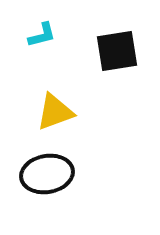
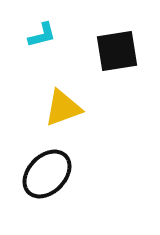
yellow triangle: moved 8 px right, 4 px up
black ellipse: rotated 36 degrees counterclockwise
